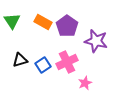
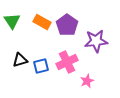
orange rectangle: moved 1 px left
purple pentagon: moved 1 px up
purple star: rotated 20 degrees counterclockwise
blue square: moved 2 px left, 1 px down; rotated 21 degrees clockwise
pink star: moved 2 px right, 2 px up
